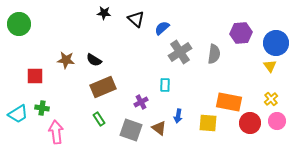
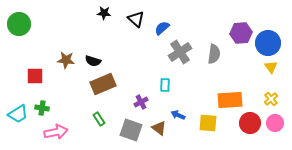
blue circle: moved 8 px left
black semicircle: moved 1 px left, 1 px down; rotated 14 degrees counterclockwise
yellow triangle: moved 1 px right, 1 px down
brown rectangle: moved 3 px up
orange rectangle: moved 1 px right, 2 px up; rotated 15 degrees counterclockwise
blue arrow: moved 1 px up; rotated 104 degrees clockwise
pink circle: moved 2 px left, 2 px down
pink arrow: rotated 85 degrees clockwise
